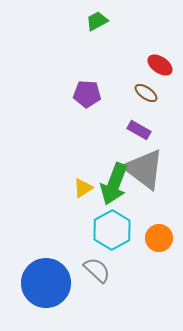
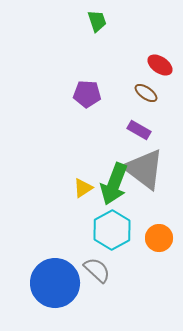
green trapezoid: rotated 100 degrees clockwise
blue circle: moved 9 px right
